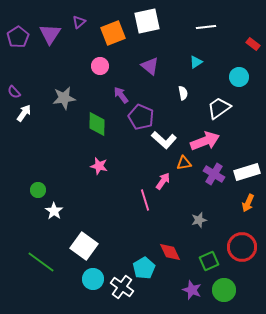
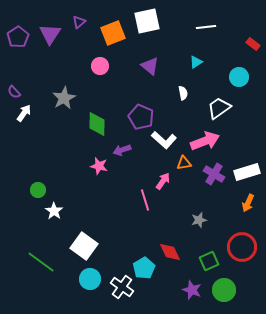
purple arrow at (121, 95): moved 1 px right, 55 px down; rotated 72 degrees counterclockwise
gray star at (64, 98): rotated 20 degrees counterclockwise
cyan circle at (93, 279): moved 3 px left
